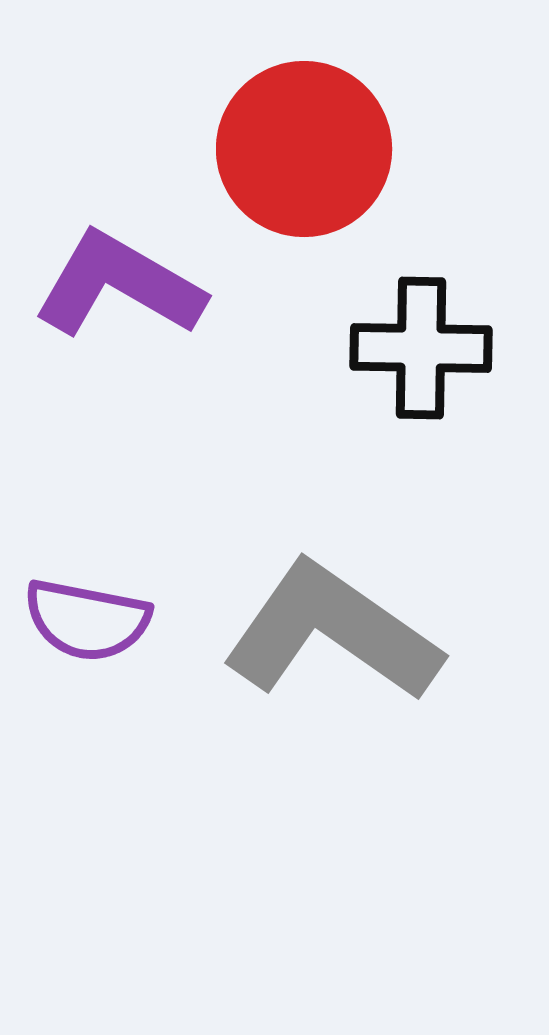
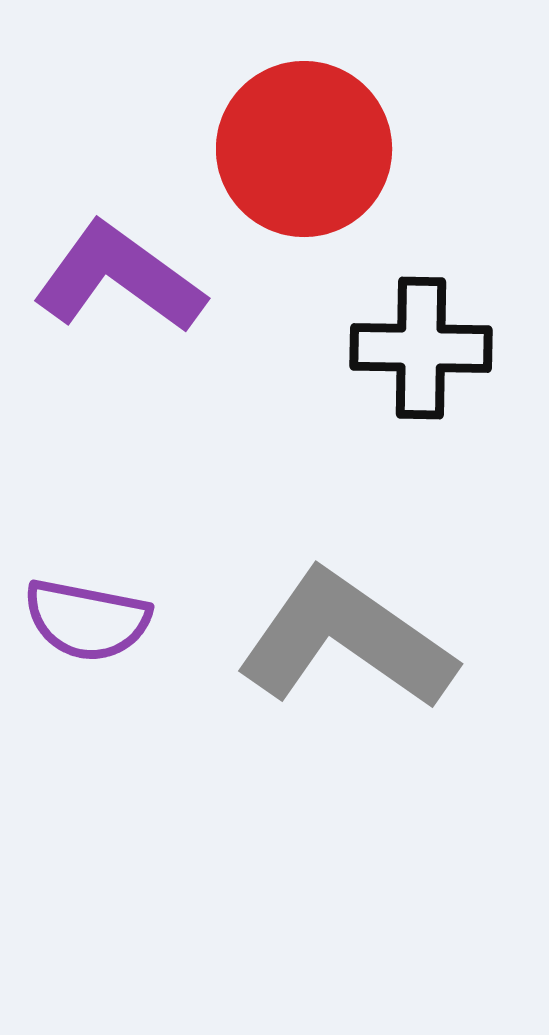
purple L-shape: moved 7 px up; rotated 6 degrees clockwise
gray L-shape: moved 14 px right, 8 px down
